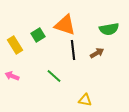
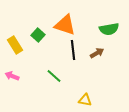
green square: rotated 16 degrees counterclockwise
